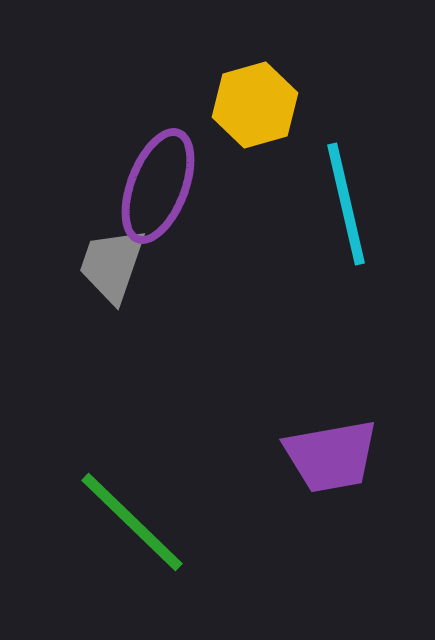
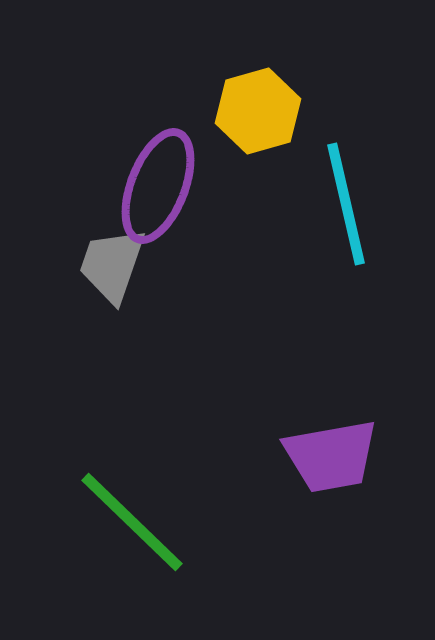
yellow hexagon: moved 3 px right, 6 px down
